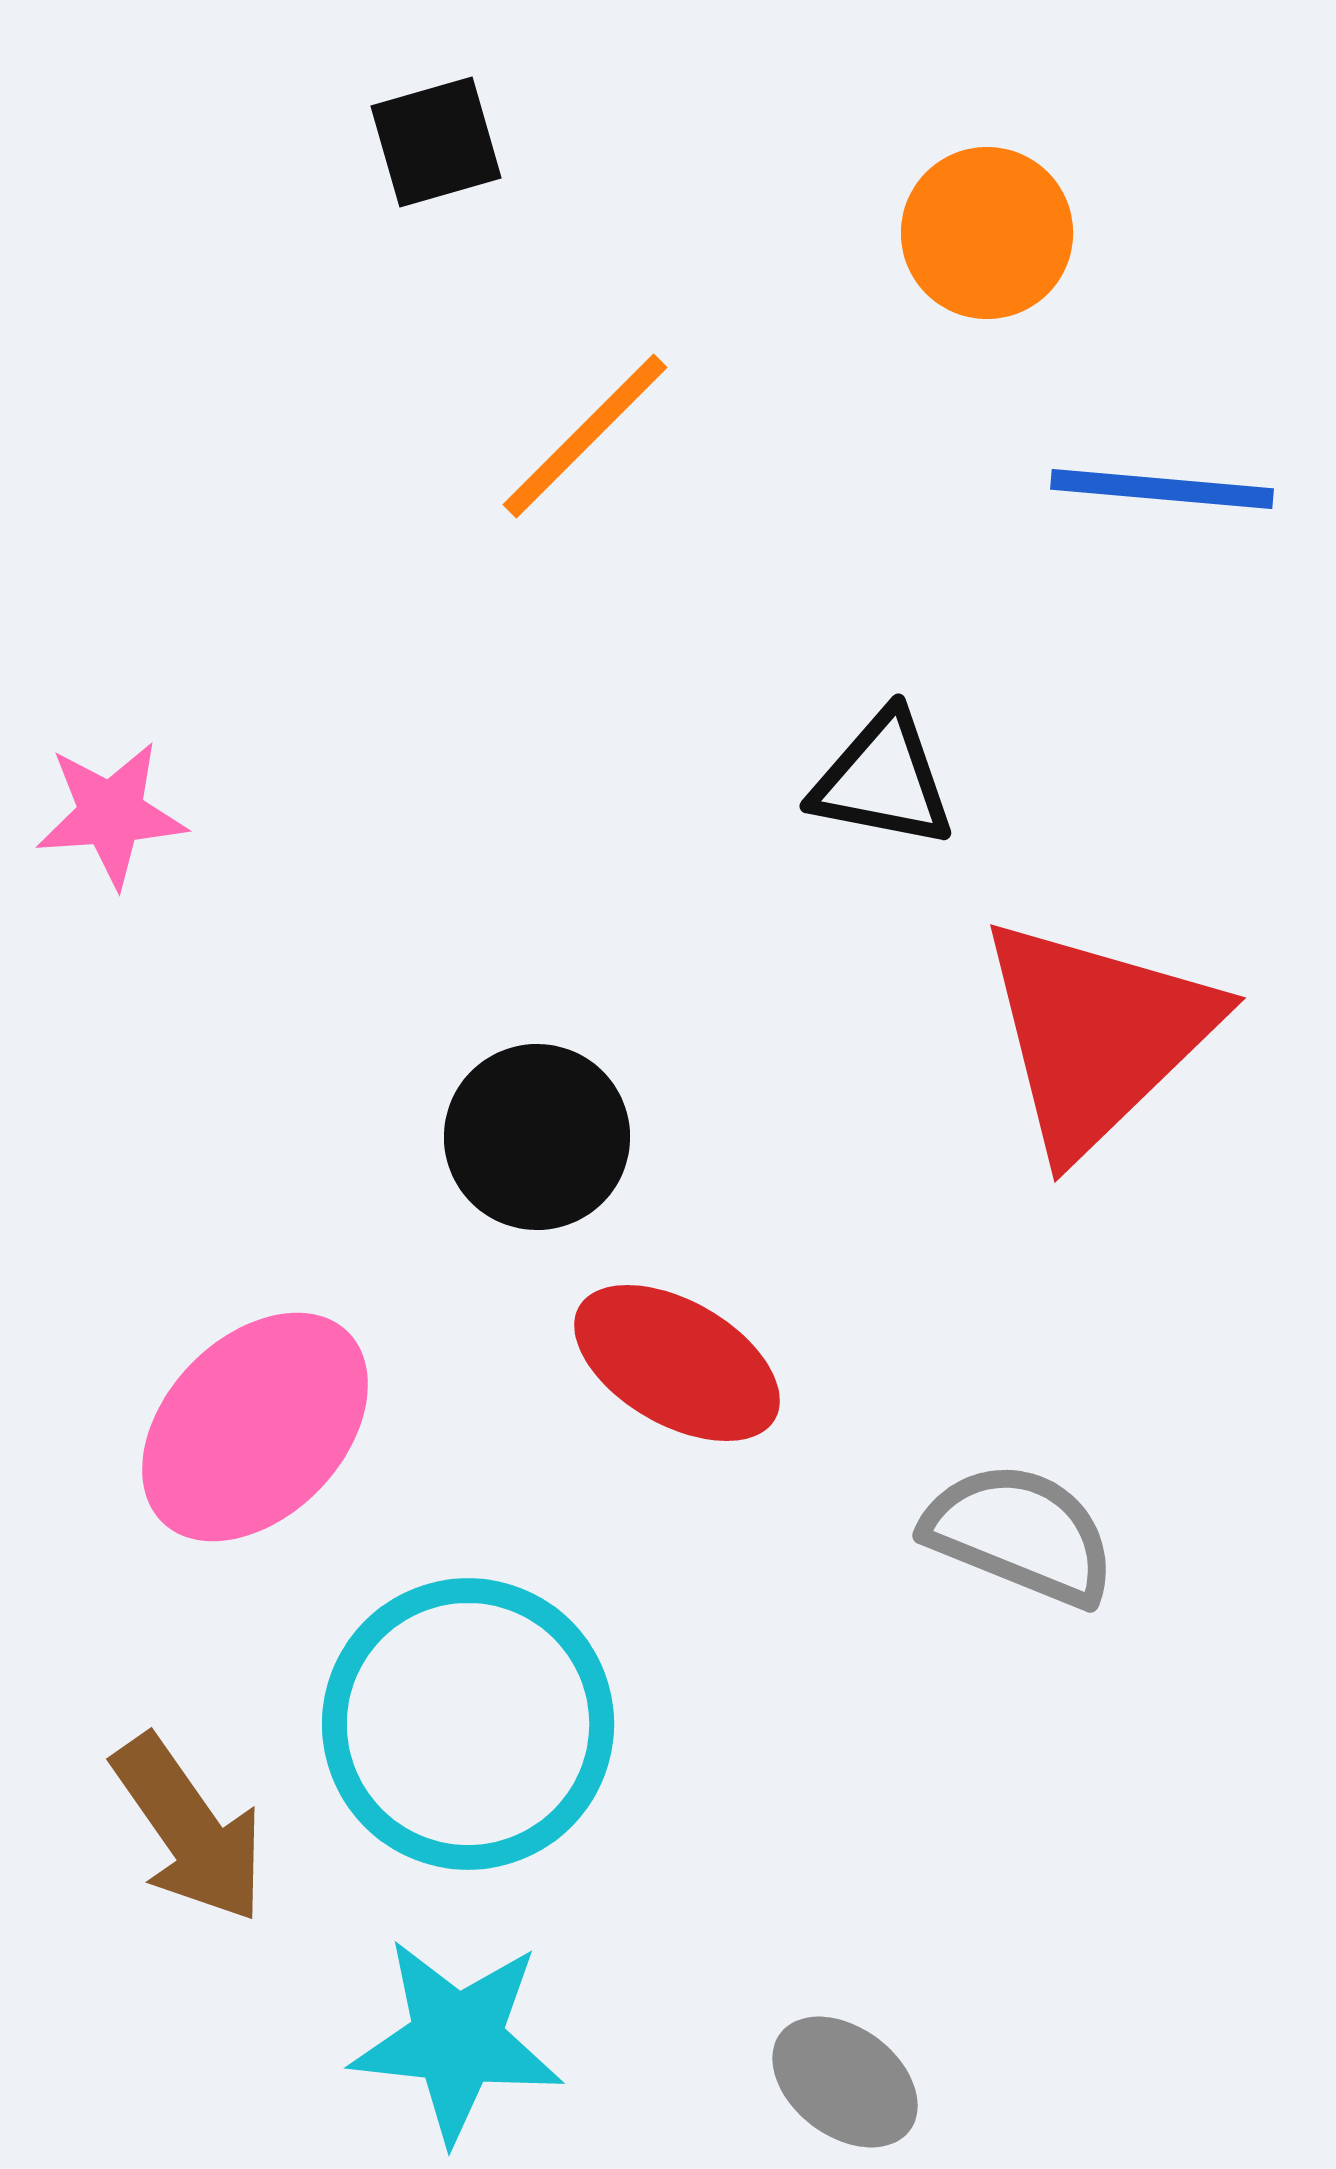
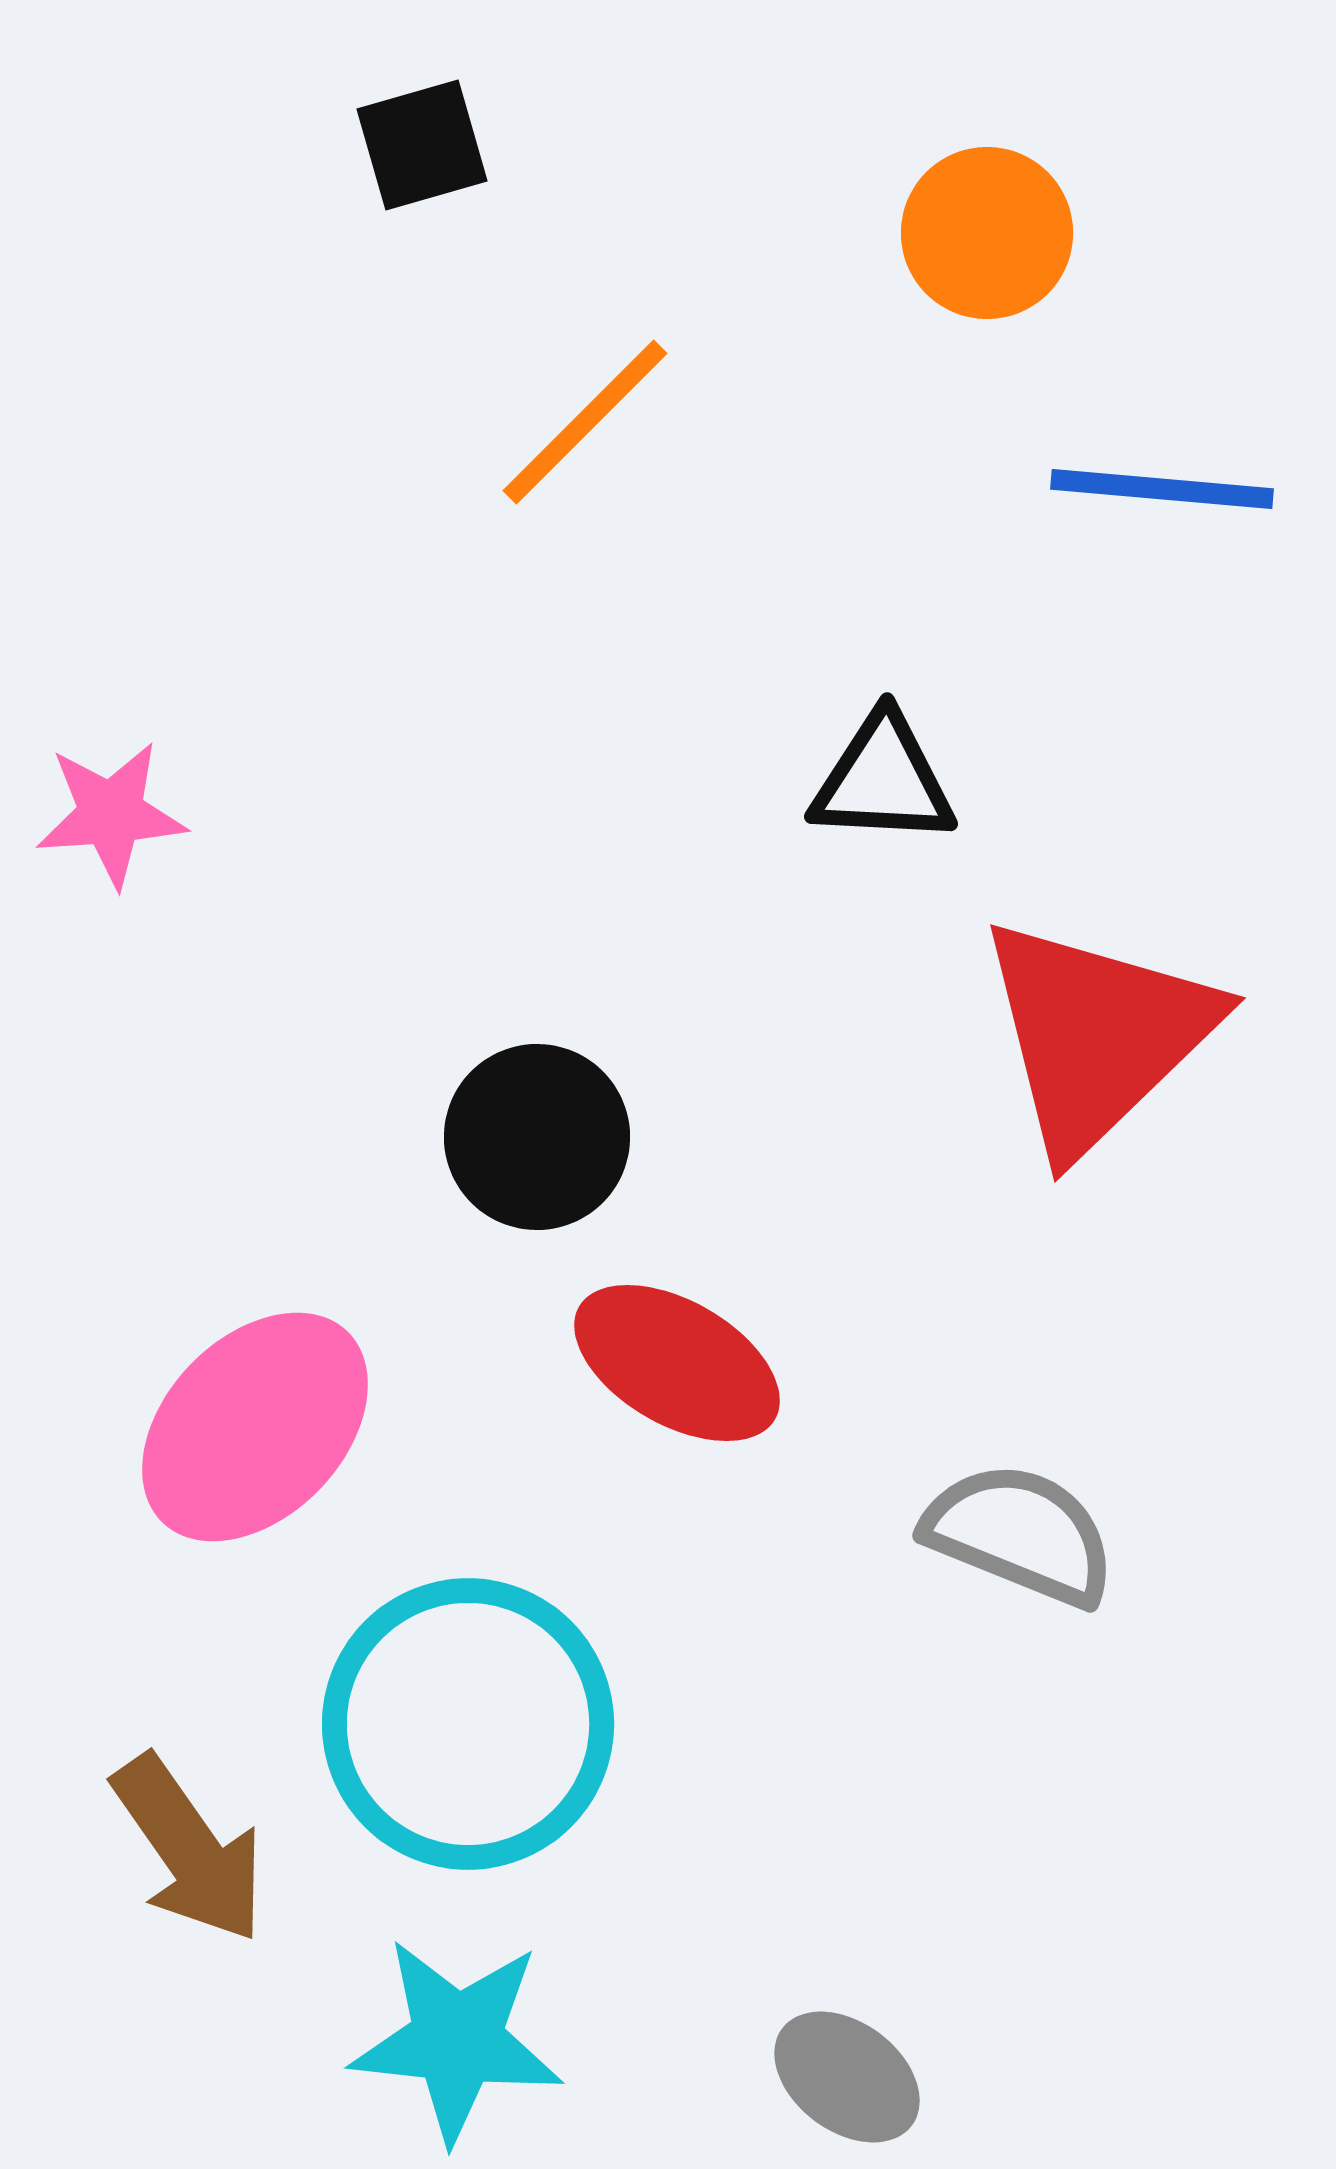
black square: moved 14 px left, 3 px down
orange line: moved 14 px up
black triangle: rotated 8 degrees counterclockwise
brown arrow: moved 20 px down
gray ellipse: moved 2 px right, 5 px up
